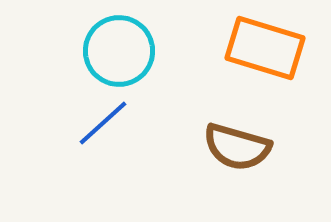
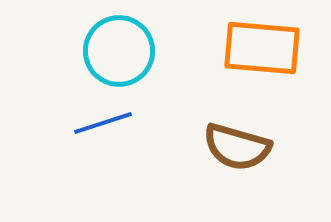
orange rectangle: moved 3 px left; rotated 12 degrees counterclockwise
blue line: rotated 24 degrees clockwise
